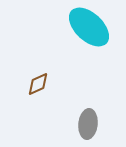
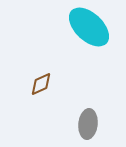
brown diamond: moved 3 px right
